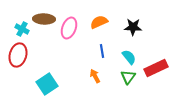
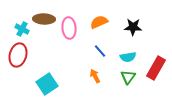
pink ellipse: rotated 25 degrees counterclockwise
blue line: moved 2 px left; rotated 32 degrees counterclockwise
cyan semicircle: moved 1 px left; rotated 119 degrees clockwise
red rectangle: rotated 35 degrees counterclockwise
